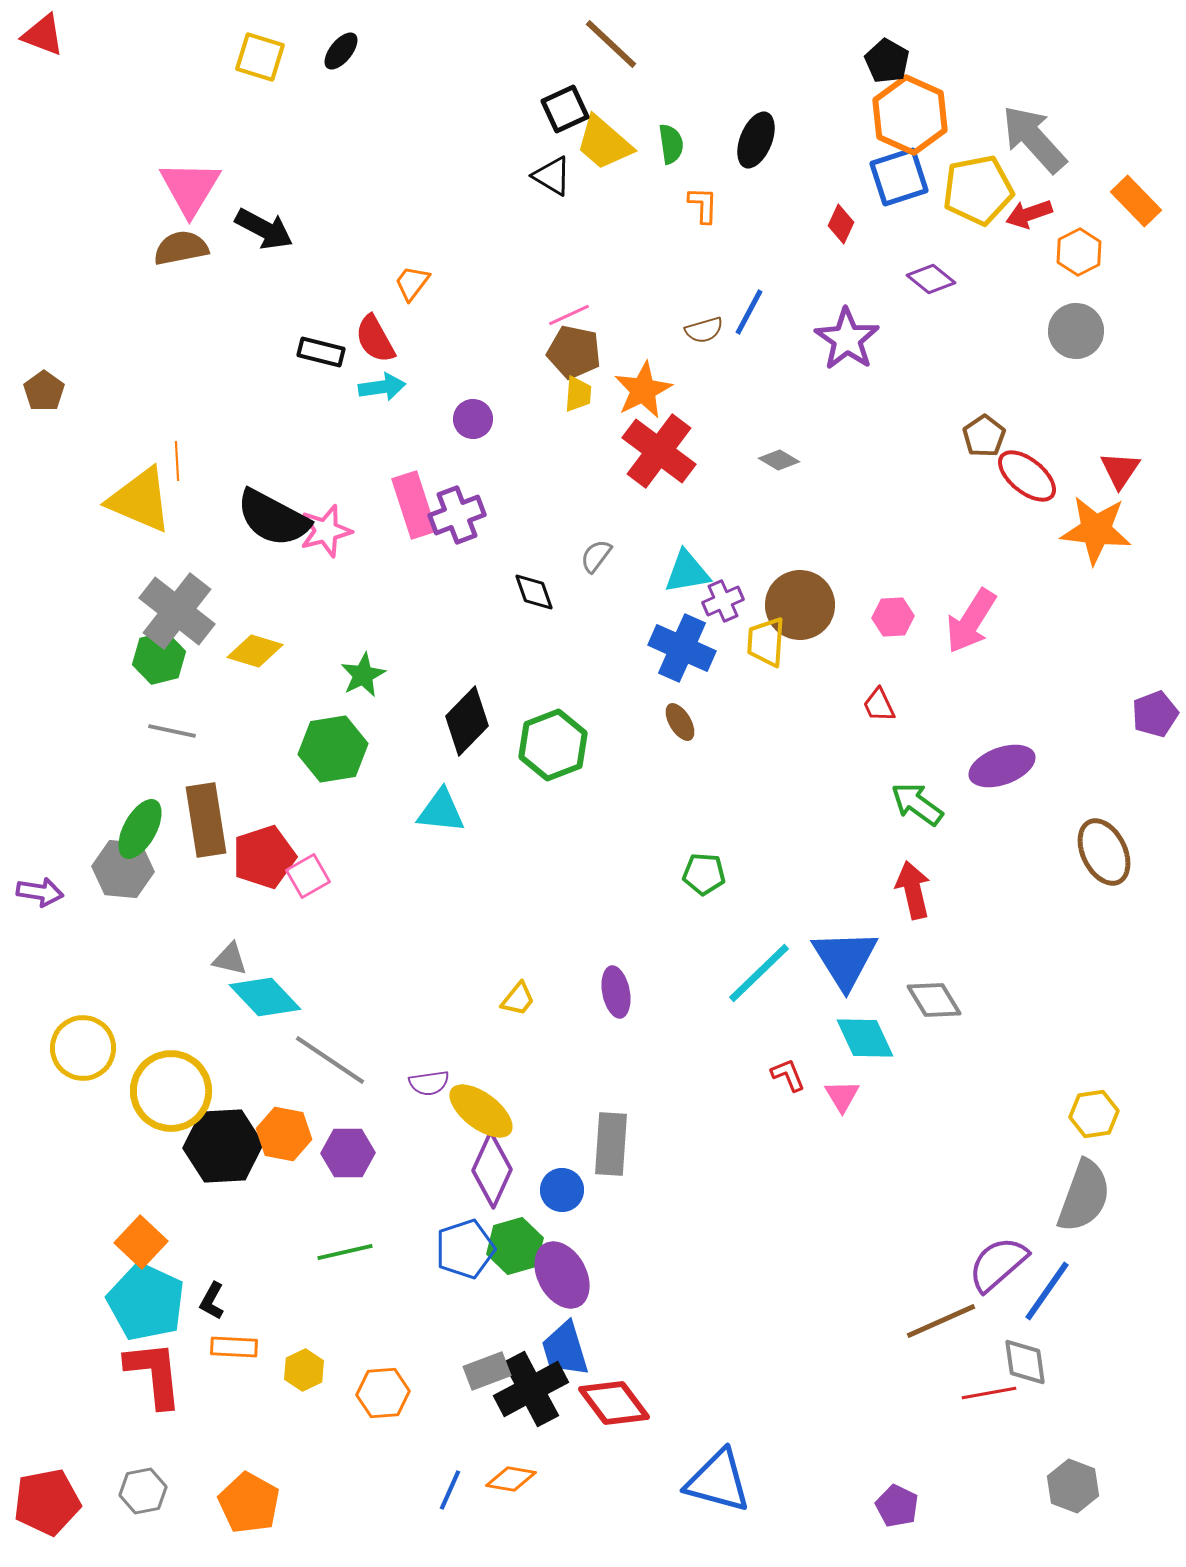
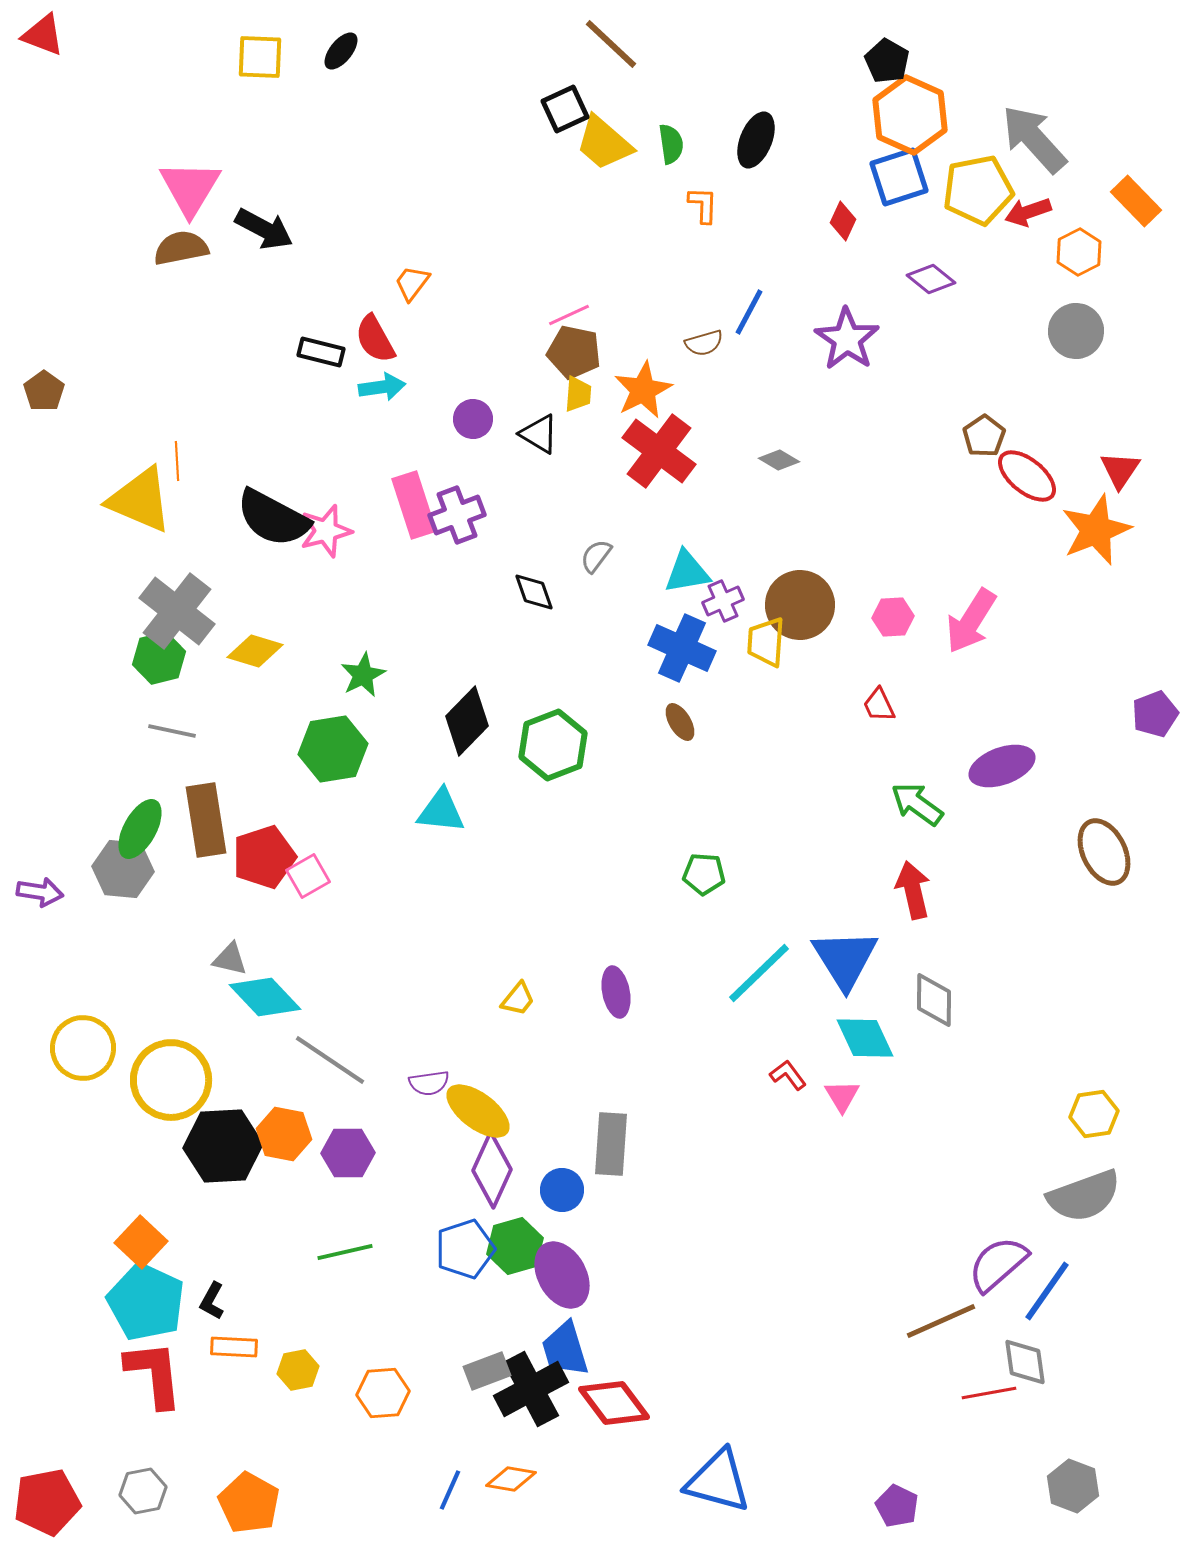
yellow square at (260, 57): rotated 15 degrees counterclockwise
black triangle at (552, 176): moved 13 px left, 258 px down
red arrow at (1029, 214): moved 1 px left, 2 px up
red diamond at (841, 224): moved 2 px right, 3 px up
brown semicircle at (704, 330): moved 13 px down
orange star at (1096, 530): rotated 28 degrees counterclockwise
gray diamond at (934, 1000): rotated 32 degrees clockwise
red L-shape at (788, 1075): rotated 15 degrees counterclockwise
yellow circle at (171, 1091): moved 11 px up
yellow ellipse at (481, 1111): moved 3 px left
gray semicircle at (1084, 1196): rotated 50 degrees clockwise
yellow hexagon at (304, 1370): moved 6 px left; rotated 15 degrees clockwise
